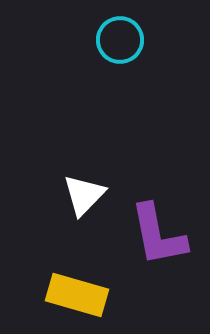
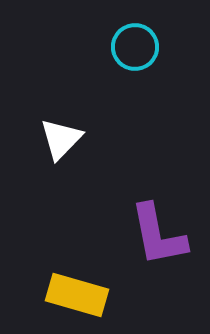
cyan circle: moved 15 px right, 7 px down
white triangle: moved 23 px left, 56 px up
